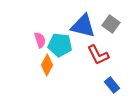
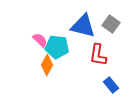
pink semicircle: rotated 28 degrees counterclockwise
cyan pentagon: moved 3 px left, 2 px down
red L-shape: rotated 35 degrees clockwise
blue rectangle: moved 1 px left
